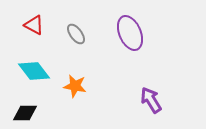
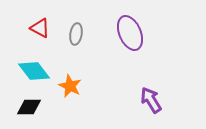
red triangle: moved 6 px right, 3 px down
gray ellipse: rotated 45 degrees clockwise
orange star: moved 5 px left; rotated 15 degrees clockwise
black diamond: moved 4 px right, 6 px up
